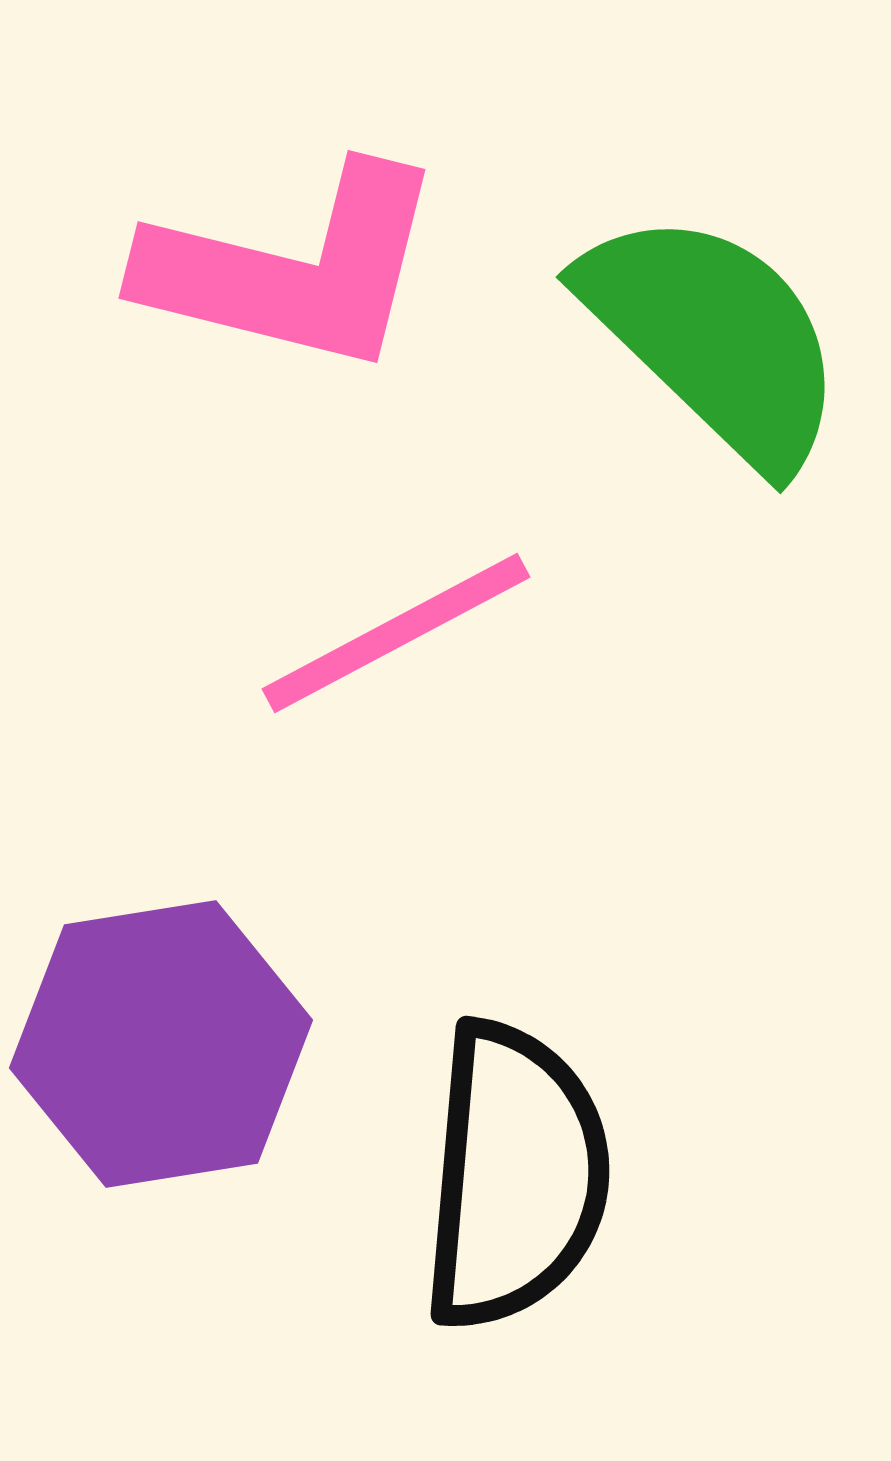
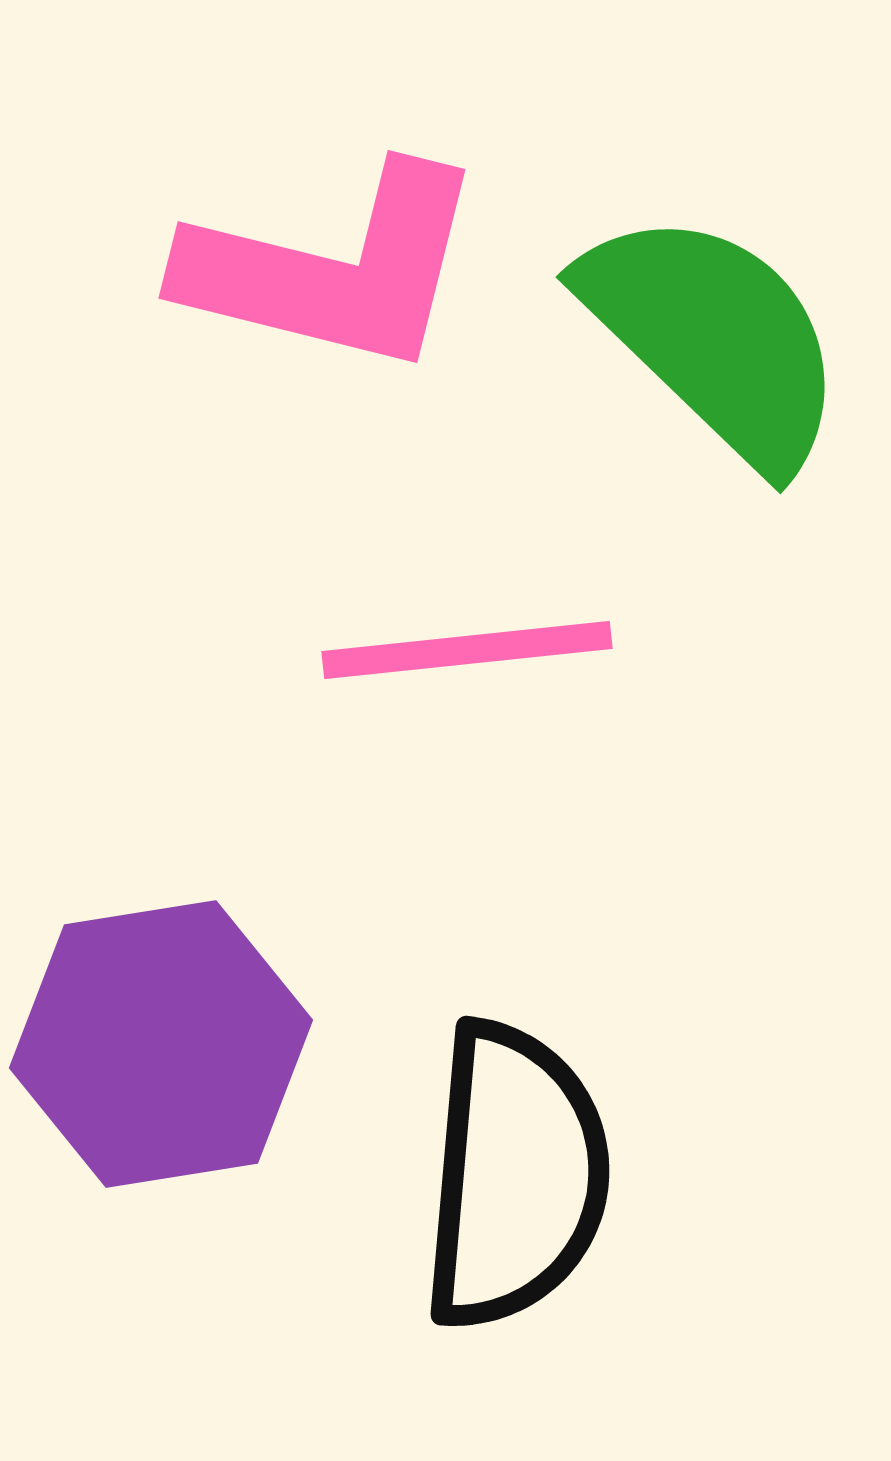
pink L-shape: moved 40 px right
pink line: moved 71 px right, 17 px down; rotated 22 degrees clockwise
